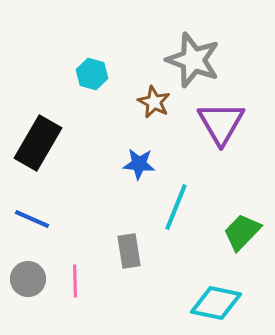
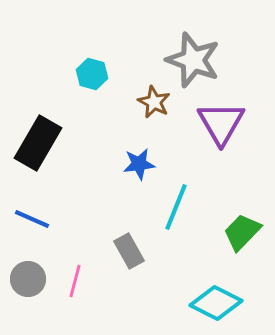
blue star: rotated 12 degrees counterclockwise
gray rectangle: rotated 20 degrees counterclockwise
pink line: rotated 16 degrees clockwise
cyan diamond: rotated 15 degrees clockwise
